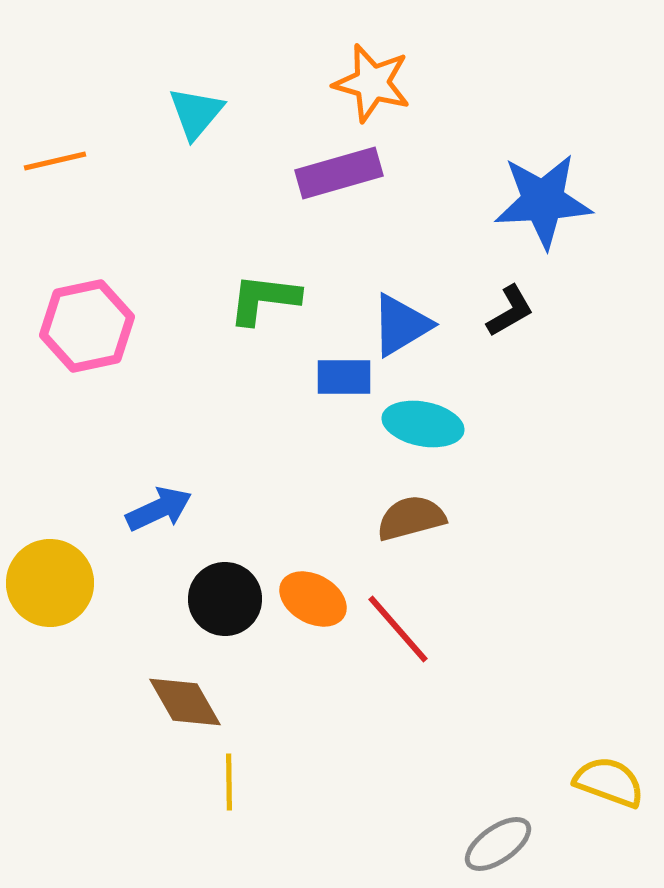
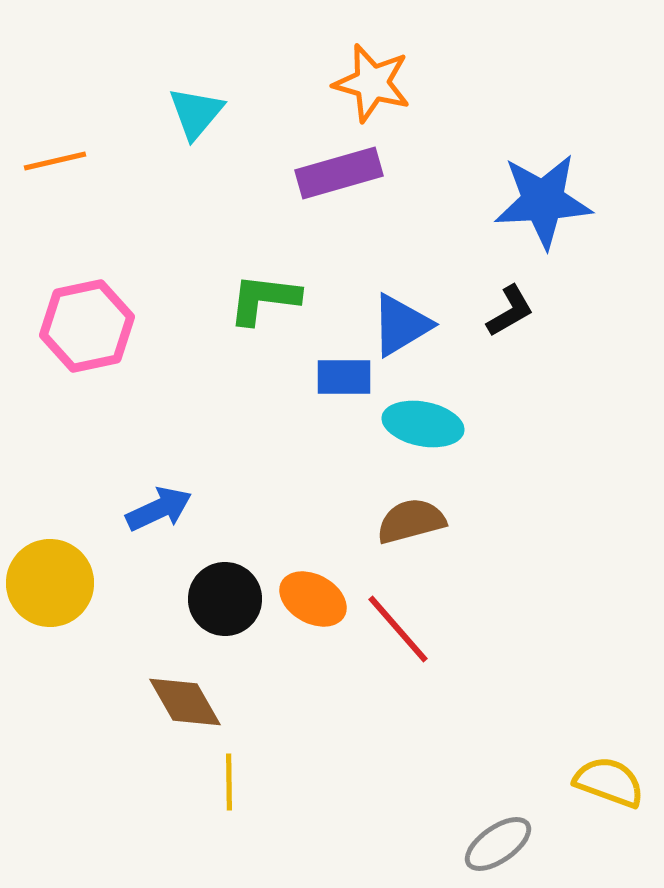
brown semicircle: moved 3 px down
